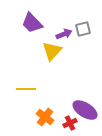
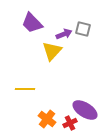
gray square: rotated 28 degrees clockwise
yellow line: moved 1 px left
orange cross: moved 2 px right, 2 px down
